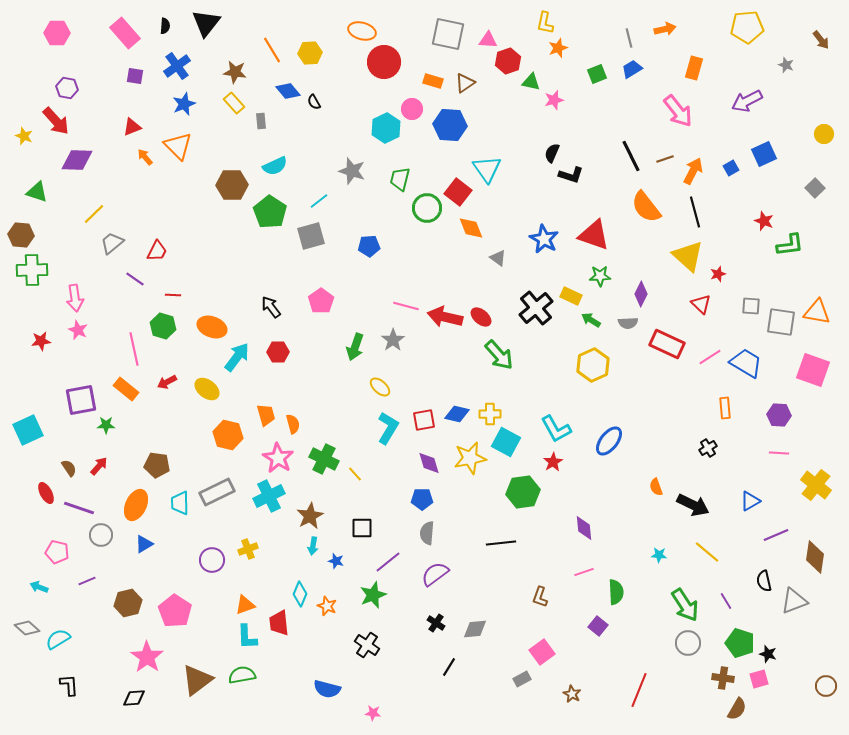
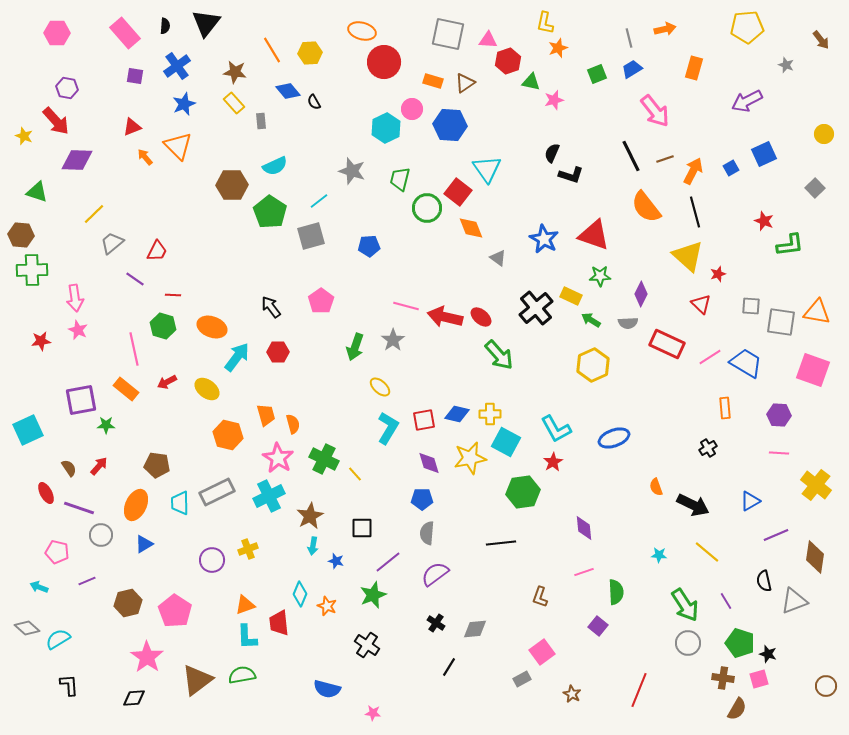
pink arrow at (678, 111): moved 23 px left
blue ellipse at (609, 441): moved 5 px right, 3 px up; rotated 32 degrees clockwise
